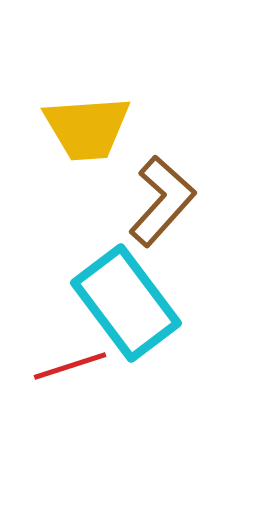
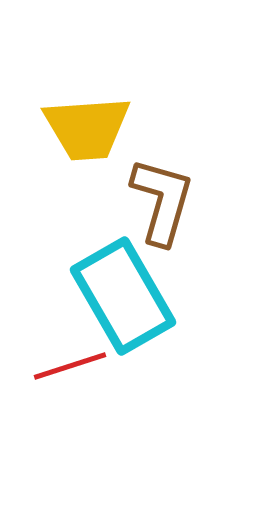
brown L-shape: rotated 26 degrees counterclockwise
cyan rectangle: moved 3 px left, 7 px up; rotated 7 degrees clockwise
